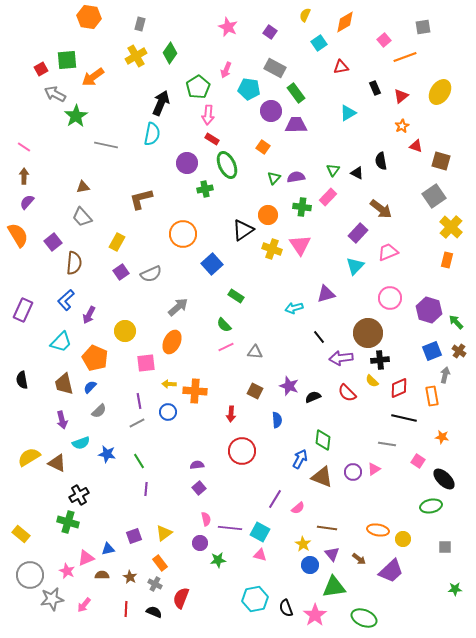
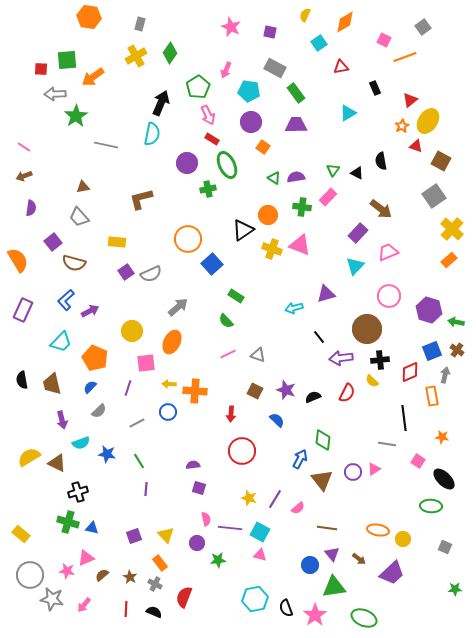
pink star at (228, 27): moved 3 px right
gray square at (423, 27): rotated 28 degrees counterclockwise
purple square at (270, 32): rotated 24 degrees counterclockwise
pink square at (384, 40): rotated 24 degrees counterclockwise
red square at (41, 69): rotated 32 degrees clockwise
cyan pentagon at (249, 89): moved 2 px down
yellow ellipse at (440, 92): moved 12 px left, 29 px down
gray arrow at (55, 94): rotated 30 degrees counterclockwise
red triangle at (401, 96): moved 9 px right, 4 px down
purple circle at (271, 111): moved 20 px left, 11 px down
pink arrow at (208, 115): rotated 30 degrees counterclockwise
brown square at (441, 161): rotated 12 degrees clockwise
brown arrow at (24, 176): rotated 112 degrees counterclockwise
green triangle at (274, 178): rotated 40 degrees counterclockwise
green cross at (205, 189): moved 3 px right
purple semicircle at (27, 202): moved 4 px right, 6 px down; rotated 147 degrees clockwise
gray trapezoid at (82, 217): moved 3 px left
yellow cross at (451, 227): moved 1 px right, 2 px down
orange circle at (183, 234): moved 5 px right, 5 px down
orange semicircle at (18, 235): moved 25 px down
yellow rectangle at (117, 242): rotated 66 degrees clockwise
pink triangle at (300, 245): rotated 35 degrees counterclockwise
orange rectangle at (447, 260): moved 2 px right; rotated 35 degrees clockwise
brown semicircle at (74, 263): rotated 100 degrees clockwise
purple square at (121, 272): moved 5 px right
pink circle at (390, 298): moved 1 px left, 2 px up
purple arrow at (89, 315): moved 1 px right, 4 px up; rotated 144 degrees counterclockwise
green arrow at (456, 322): rotated 35 degrees counterclockwise
green semicircle at (224, 325): moved 2 px right, 4 px up
yellow circle at (125, 331): moved 7 px right
brown circle at (368, 333): moved 1 px left, 4 px up
pink line at (226, 347): moved 2 px right, 7 px down
brown cross at (459, 351): moved 2 px left, 1 px up
gray triangle at (255, 352): moved 3 px right, 3 px down; rotated 14 degrees clockwise
brown trapezoid at (64, 384): moved 12 px left
purple star at (289, 386): moved 3 px left, 4 px down
red diamond at (399, 388): moved 11 px right, 16 px up
red semicircle at (347, 393): rotated 108 degrees counterclockwise
purple line at (139, 401): moved 11 px left, 13 px up; rotated 28 degrees clockwise
black line at (404, 418): rotated 70 degrees clockwise
blue semicircle at (277, 420): rotated 42 degrees counterclockwise
purple semicircle at (197, 465): moved 4 px left
brown triangle at (322, 477): moved 3 px down; rotated 30 degrees clockwise
purple square at (199, 488): rotated 32 degrees counterclockwise
black cross at (79, 495): moved 1 px left, 3 px up; rotated 12 degrees clockwise
green ellipse at (431, 506): rotated 15 degrees clockwise
yellow triangle at (164, 533): moved 2 px right, 2 px down; rotated 36 degrees counterclockwise
purple circle at (200, 543): moved 3 px left
yellow star at (303, 544): moved 54 px left, 46 px up; rotated 14 degrees counterclockwise
gray square at (445, 547): rotated 24 degrees clockwise
blue triangle at (108, 549): moved 16 px left, 21 px up; rotated 24 degrees clockwise
pink star at (67, 571): rotated 14 degrees counterclockwise
purple trapezoid at (391, 571): moved 1 px right, 2 px down
brown semicircle at (102, 575): rotated 40 degrees counterclockwise
red semicircle at (181, 598): moved 3 px right, 1 px up
gray star at (52, 599): rotated 20 degrees clockwise
